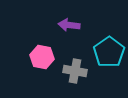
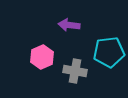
cyan pentagon: rotated 28 degrees clockwise
pink hexagon: rotated 25 degrees clockwise
